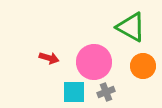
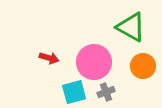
cyan square: rotated 15 degrees counterclockwise
